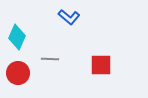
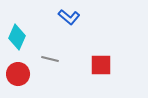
gray line: rotated 12 degrees clockwise
red circle: moved 1 px down
